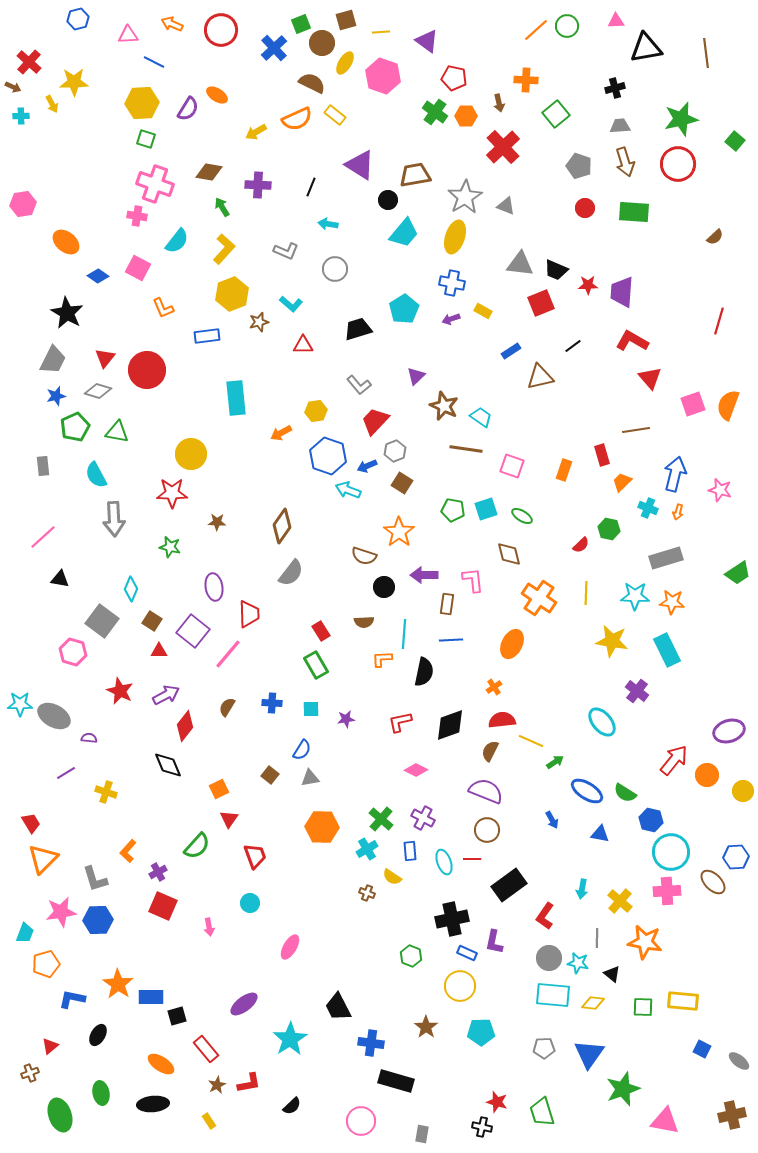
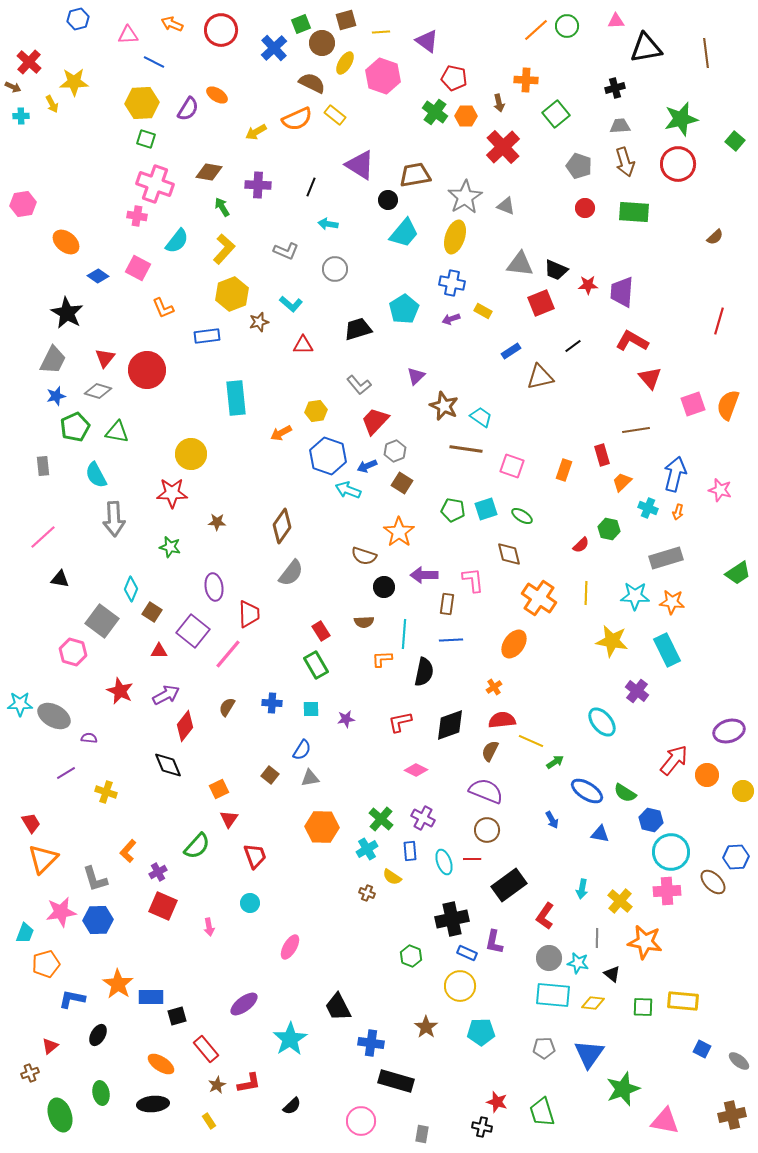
brown square at (152, 621): moved 9 px up
orange ellipse at (512, 644): moved 2 px right; rotated 8 degrees clockwise
